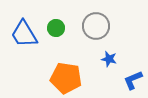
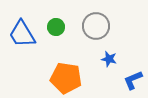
green circle: moved 1 px up
blue trapezoid: moved 2 px left
